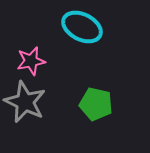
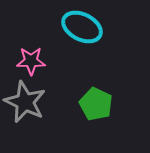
pink star: rotated 12 degrees clockwise
green pentagon: rotated 12 degrees clockwise
